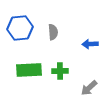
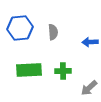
blue arrow: moved 2 px up
green cross: moved 3 px right
